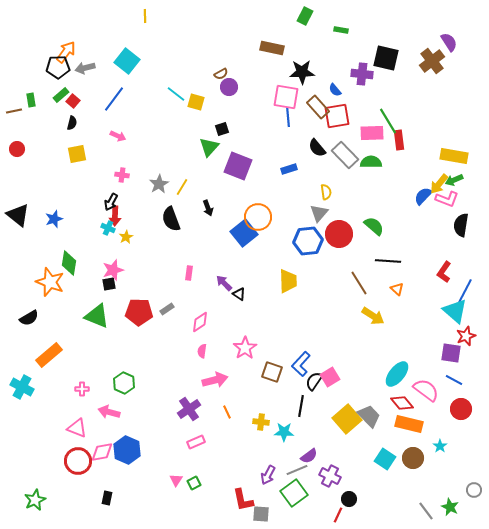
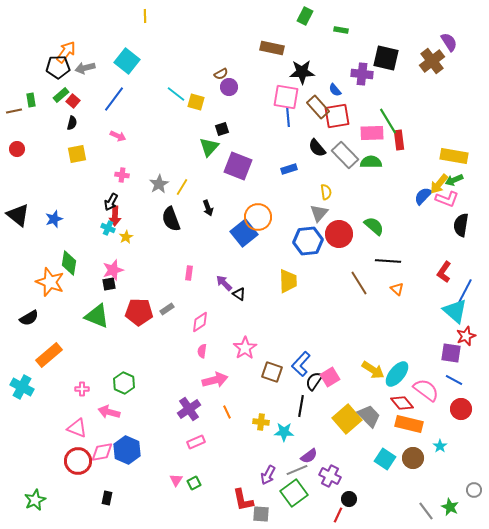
yellow arrow at (373, 316): moved 54 px down
